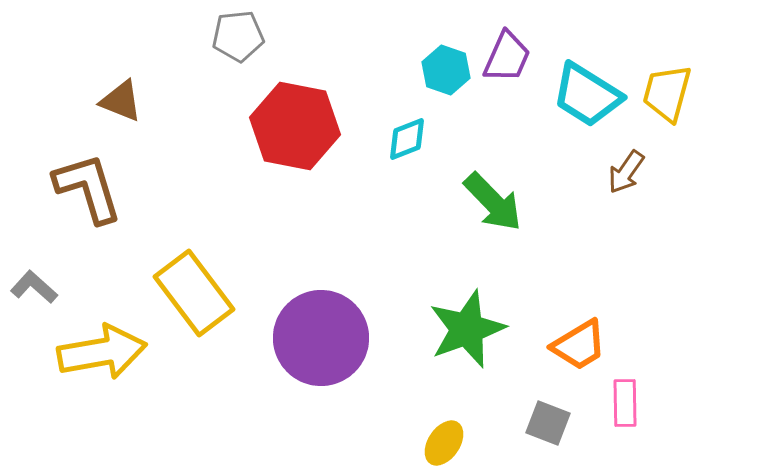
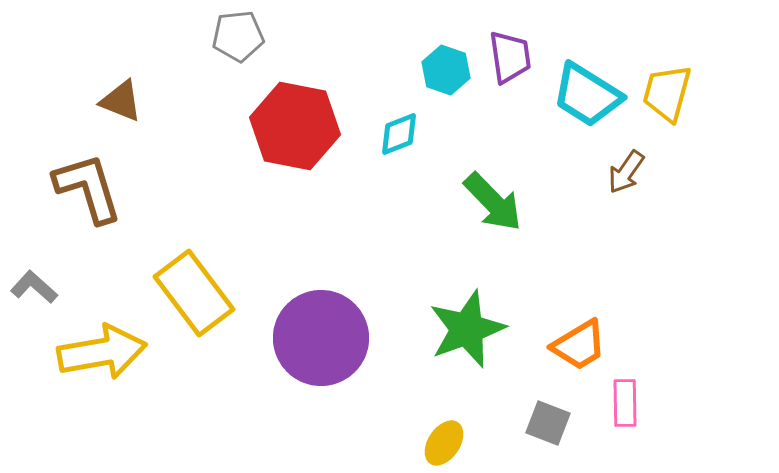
purple trapezoid: moved 3 px right; rotated 32 degrees counterclockwise
cyan diamond: moved 8 px left, 5 px up
